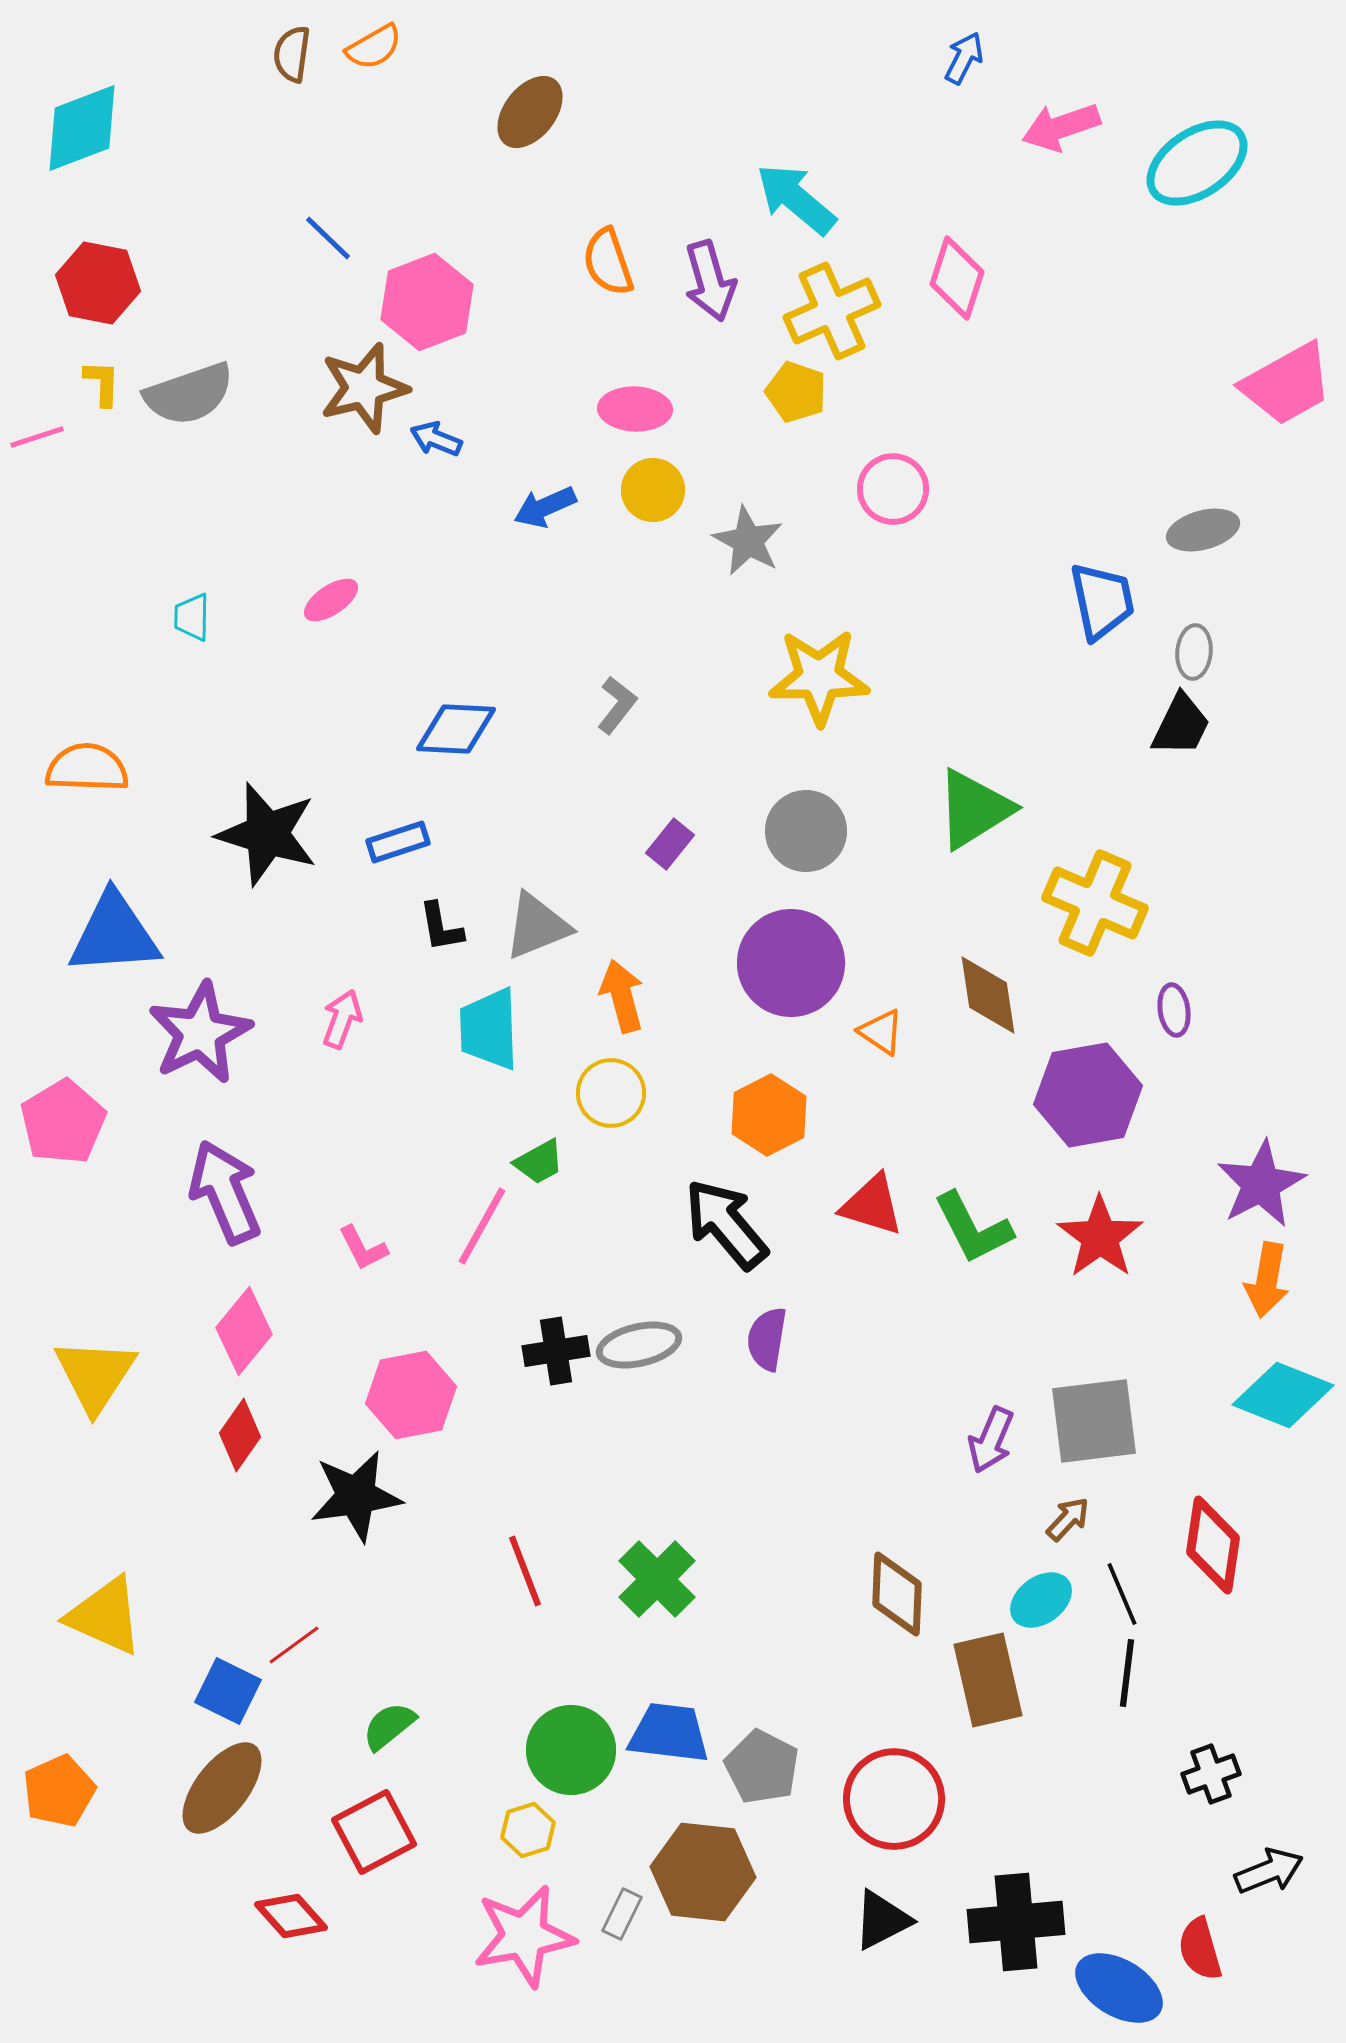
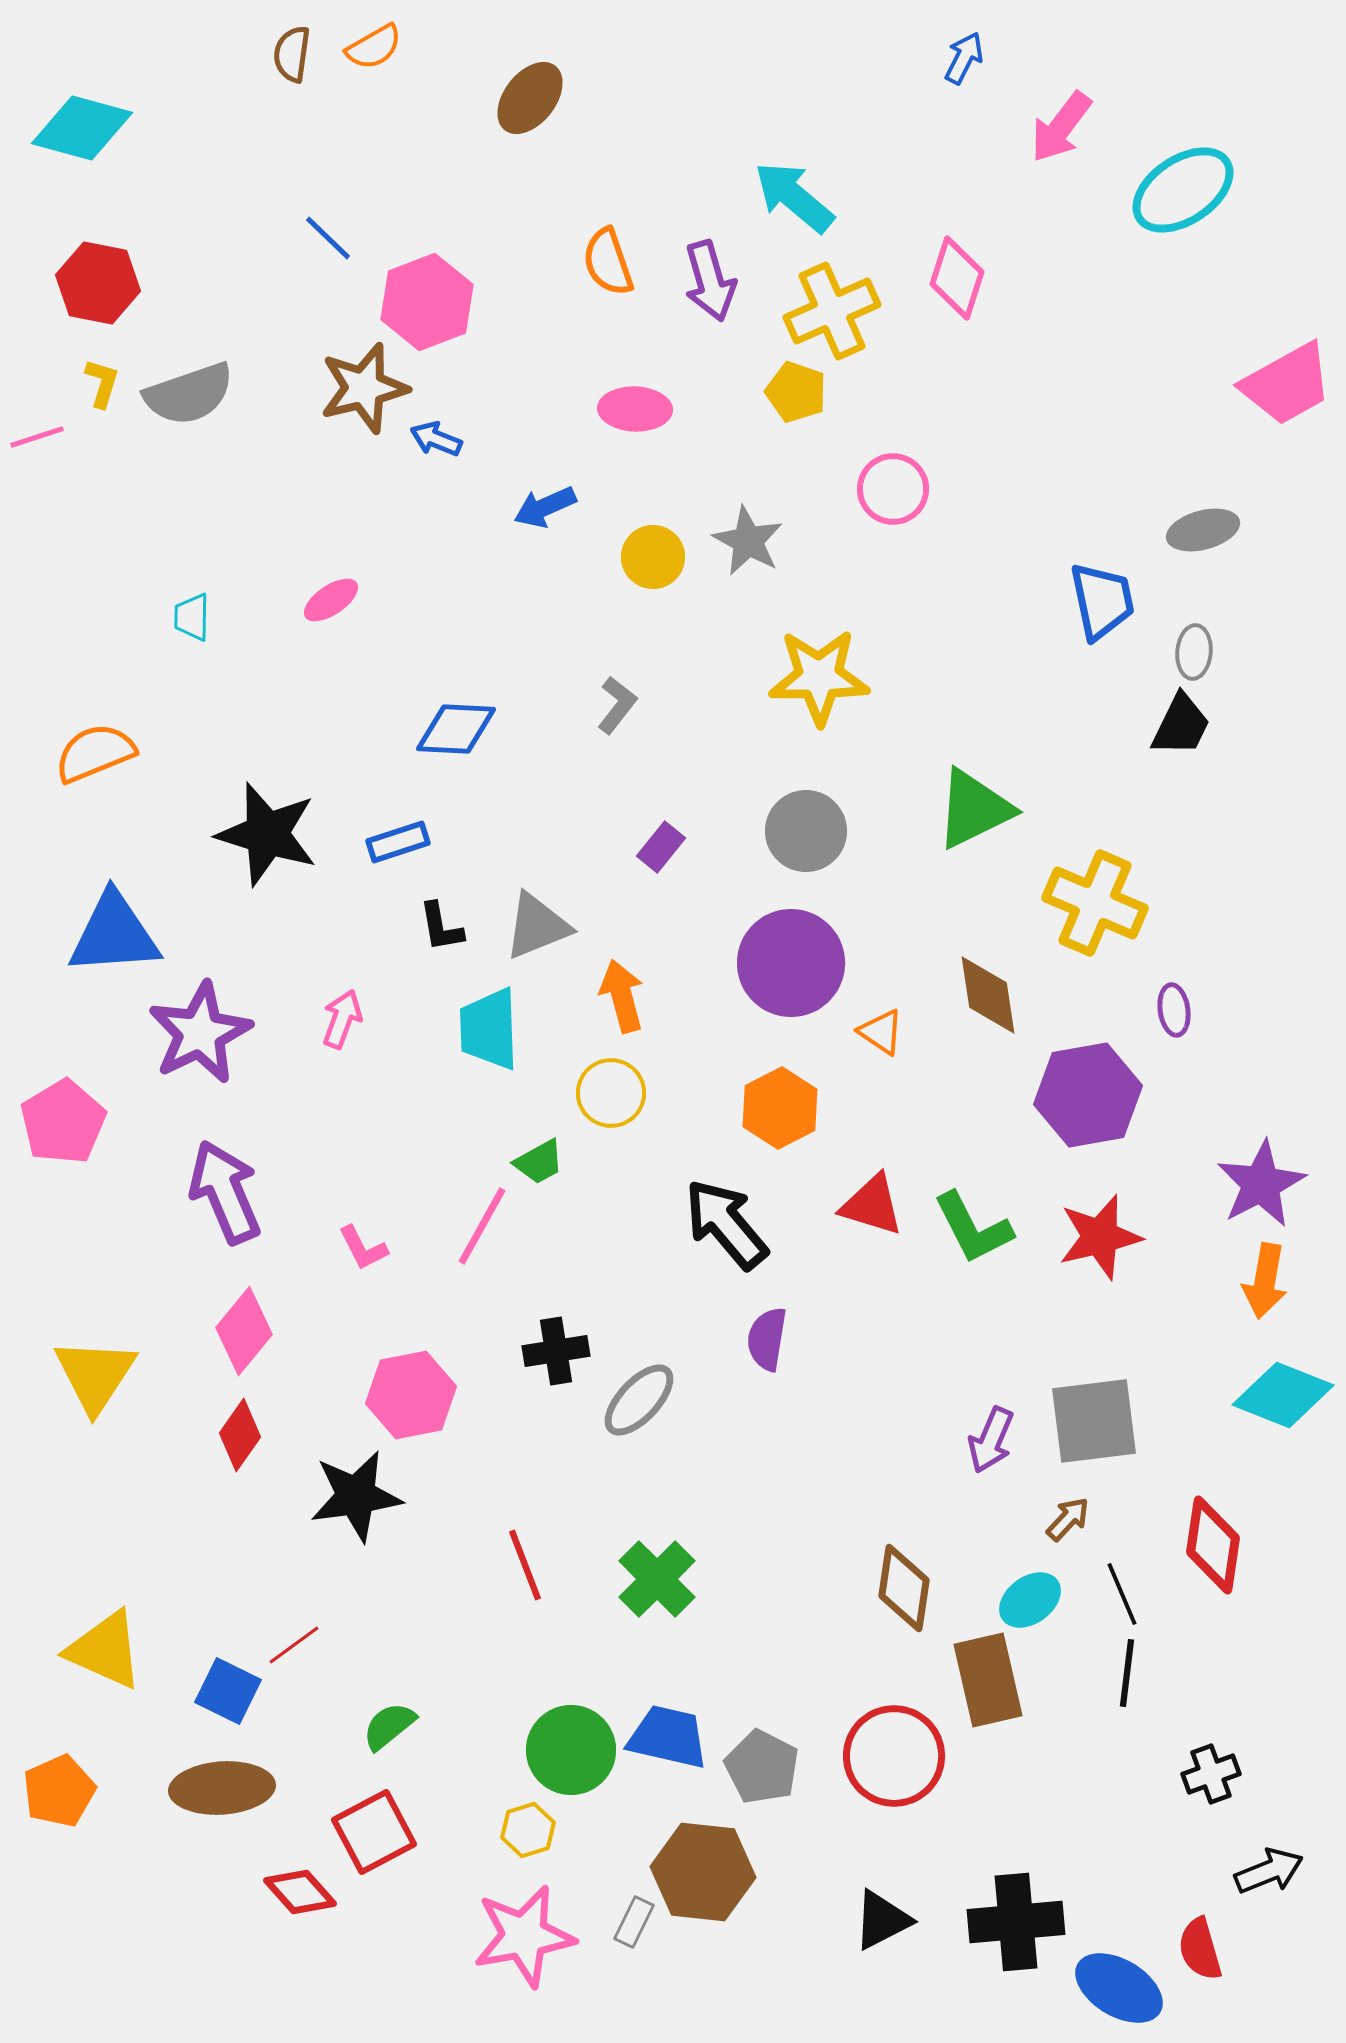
brown ellipse at (530, 112): moved 14 px up
pink arrow at (1061, 127): rotated 34 degrees counterclockwise
cyan diamond at (82, 128): rotated 36 degrees clockwise
cyan ellipse at (1197, 163): moved 14 px left, 27 px down
cyan arrow at (796, 199): moved 2 px left, 2 px up
yellow L-shape at (102, 383): rotated 15 degrees clockwise
yellow circle at (653, 490): moved 67 px down
orange semicircle at (87, 768): moved 8 px right, 15 px up; rotated 24 degrees counterclockwise
green triangle at (974, 809): rotated 6 degrees clockwise
purple rectangle at (670, 844): moved 9 px left, 3 px down
orange hexagon at (769, 1115): moved 11 px right, 7 px up
red star at (1100, 1237): rotated 22 degrees clockwise
orange arrow at (1267, 1280): moved 2 px left, 1 px down
gray ellipse at (639, 1345): moved 55 px down; rotated 34 degrees counterclockwise
red line at (525, 1571): moved 6 px up
brown diamond at (897, 1594): moved 7 px right, 6 px up; rotated 6 degrees clockwise
cyan ellipse at (1041, 1600): moved 11 px left
yellow triangle at (105, 1616): moved 34 px down
blue trapezoid at (669, 1733): moved 1 px left, 4 px down; rotated 6 degrees clockwise
brown ellipse at (222, 1788): rotated 48 degrees clockwise
red circle at (894, 1799): moved 43 px up
gray rectangle at (622, 1914): moved 12 px right, 8 px down
red diamond at (291, 1916): moved 9 px right, 24 px up
